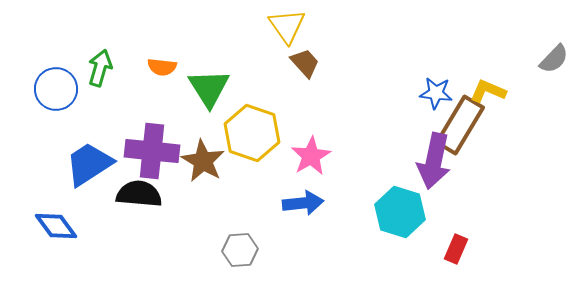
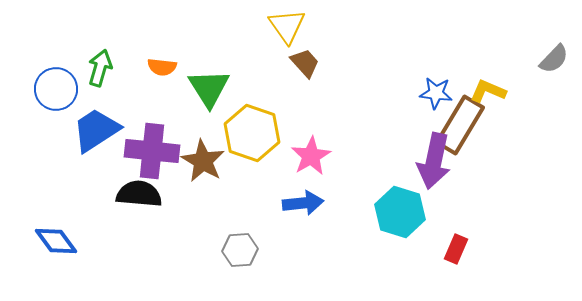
blue trapezoid: moved 7 px right, 34 px up
blue diamond: moved 15 px down
